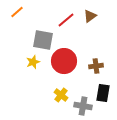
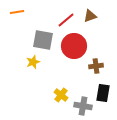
orange line: rotated 32 degrees clockwise
brown triangle: rotated 16 degrees clockwise
red circle: moved 10 px right, 15 px up
